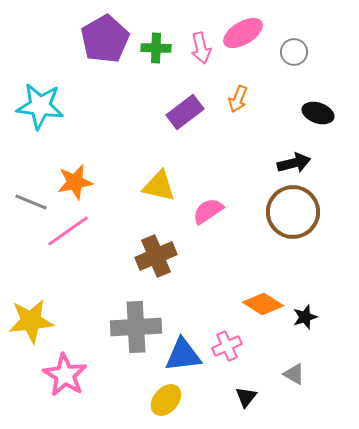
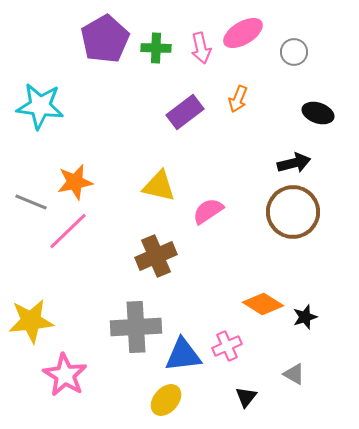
pink line: rotated 9 degrees counterclockwise
